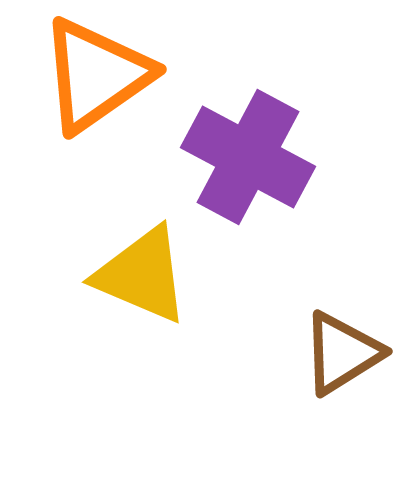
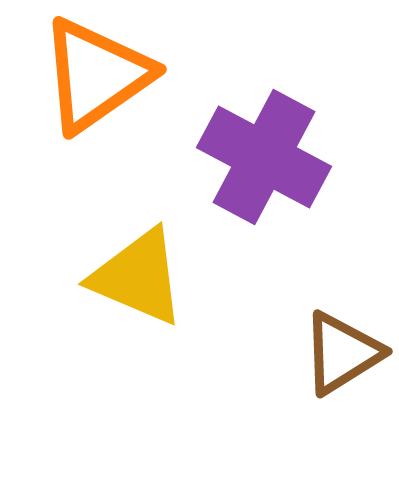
purple cross: moved 16 px right
yellow triangle: moved 4 px left, 2 px down
